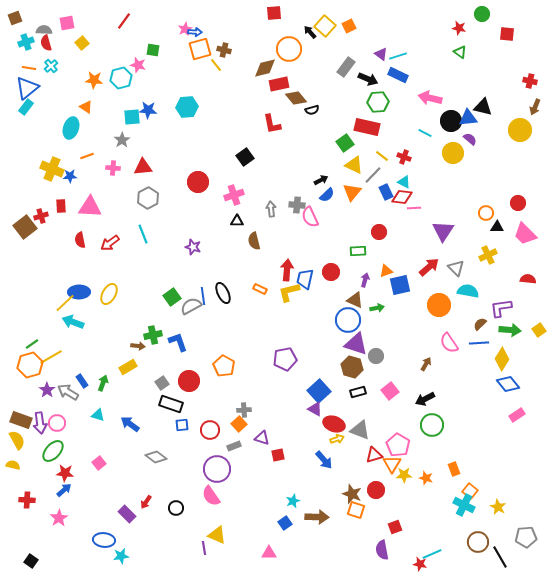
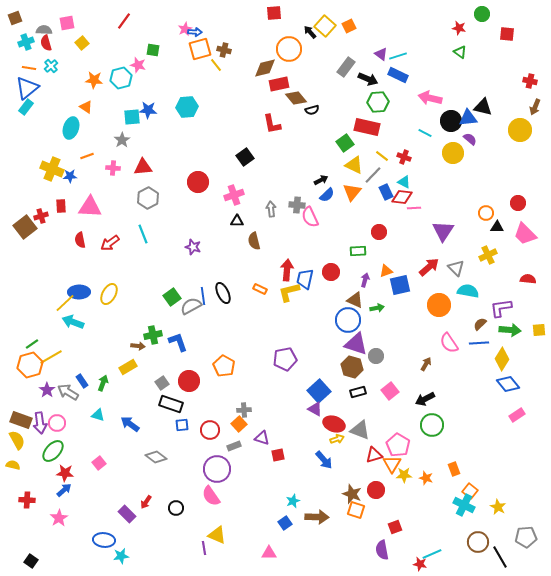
yellow square at (539, 330): rotated 32 degrees clockwise
